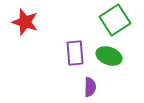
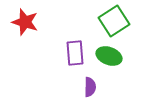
green square: moved 1 px left, 1 px down
